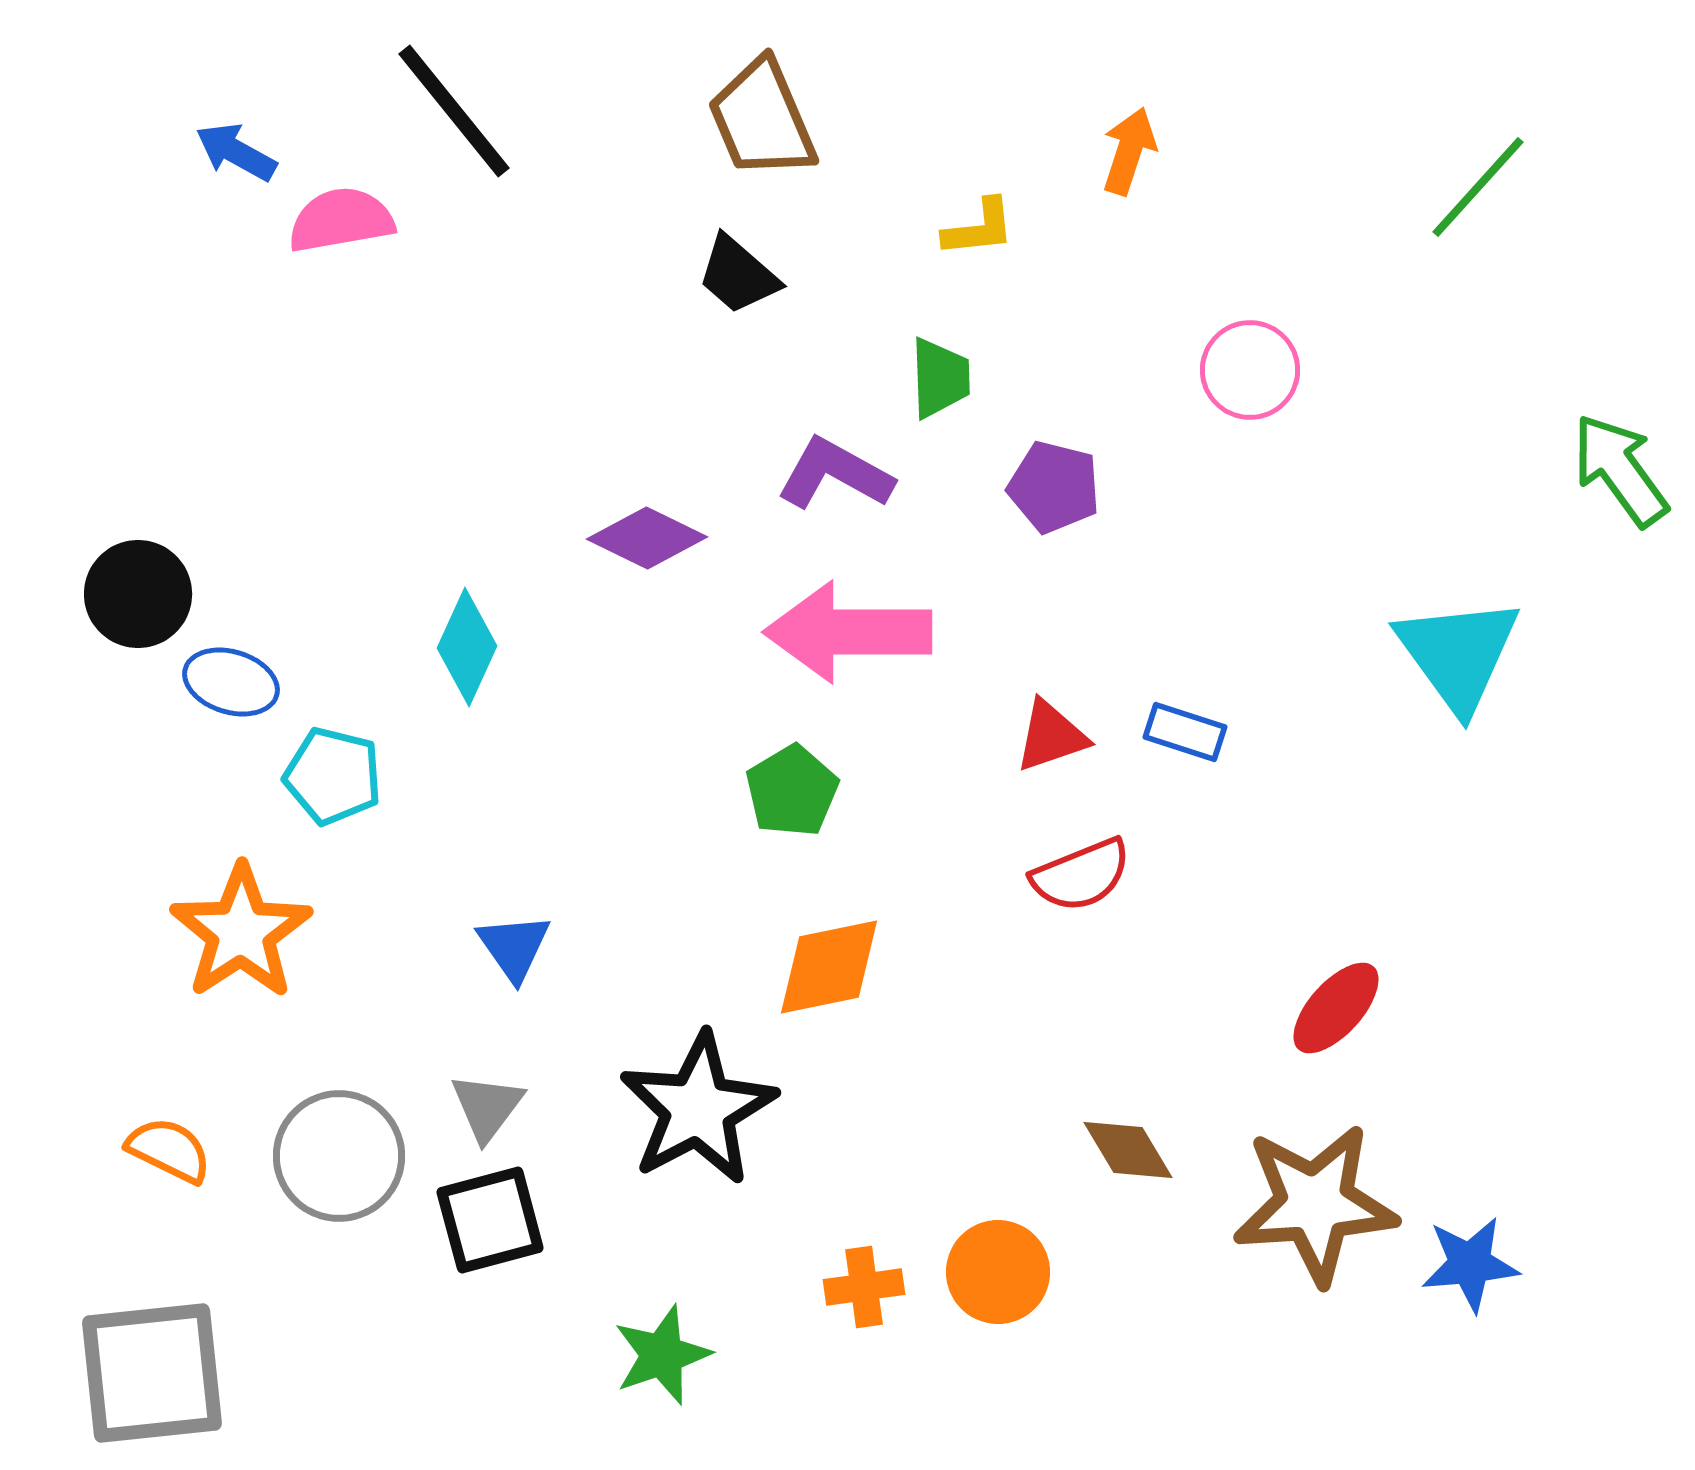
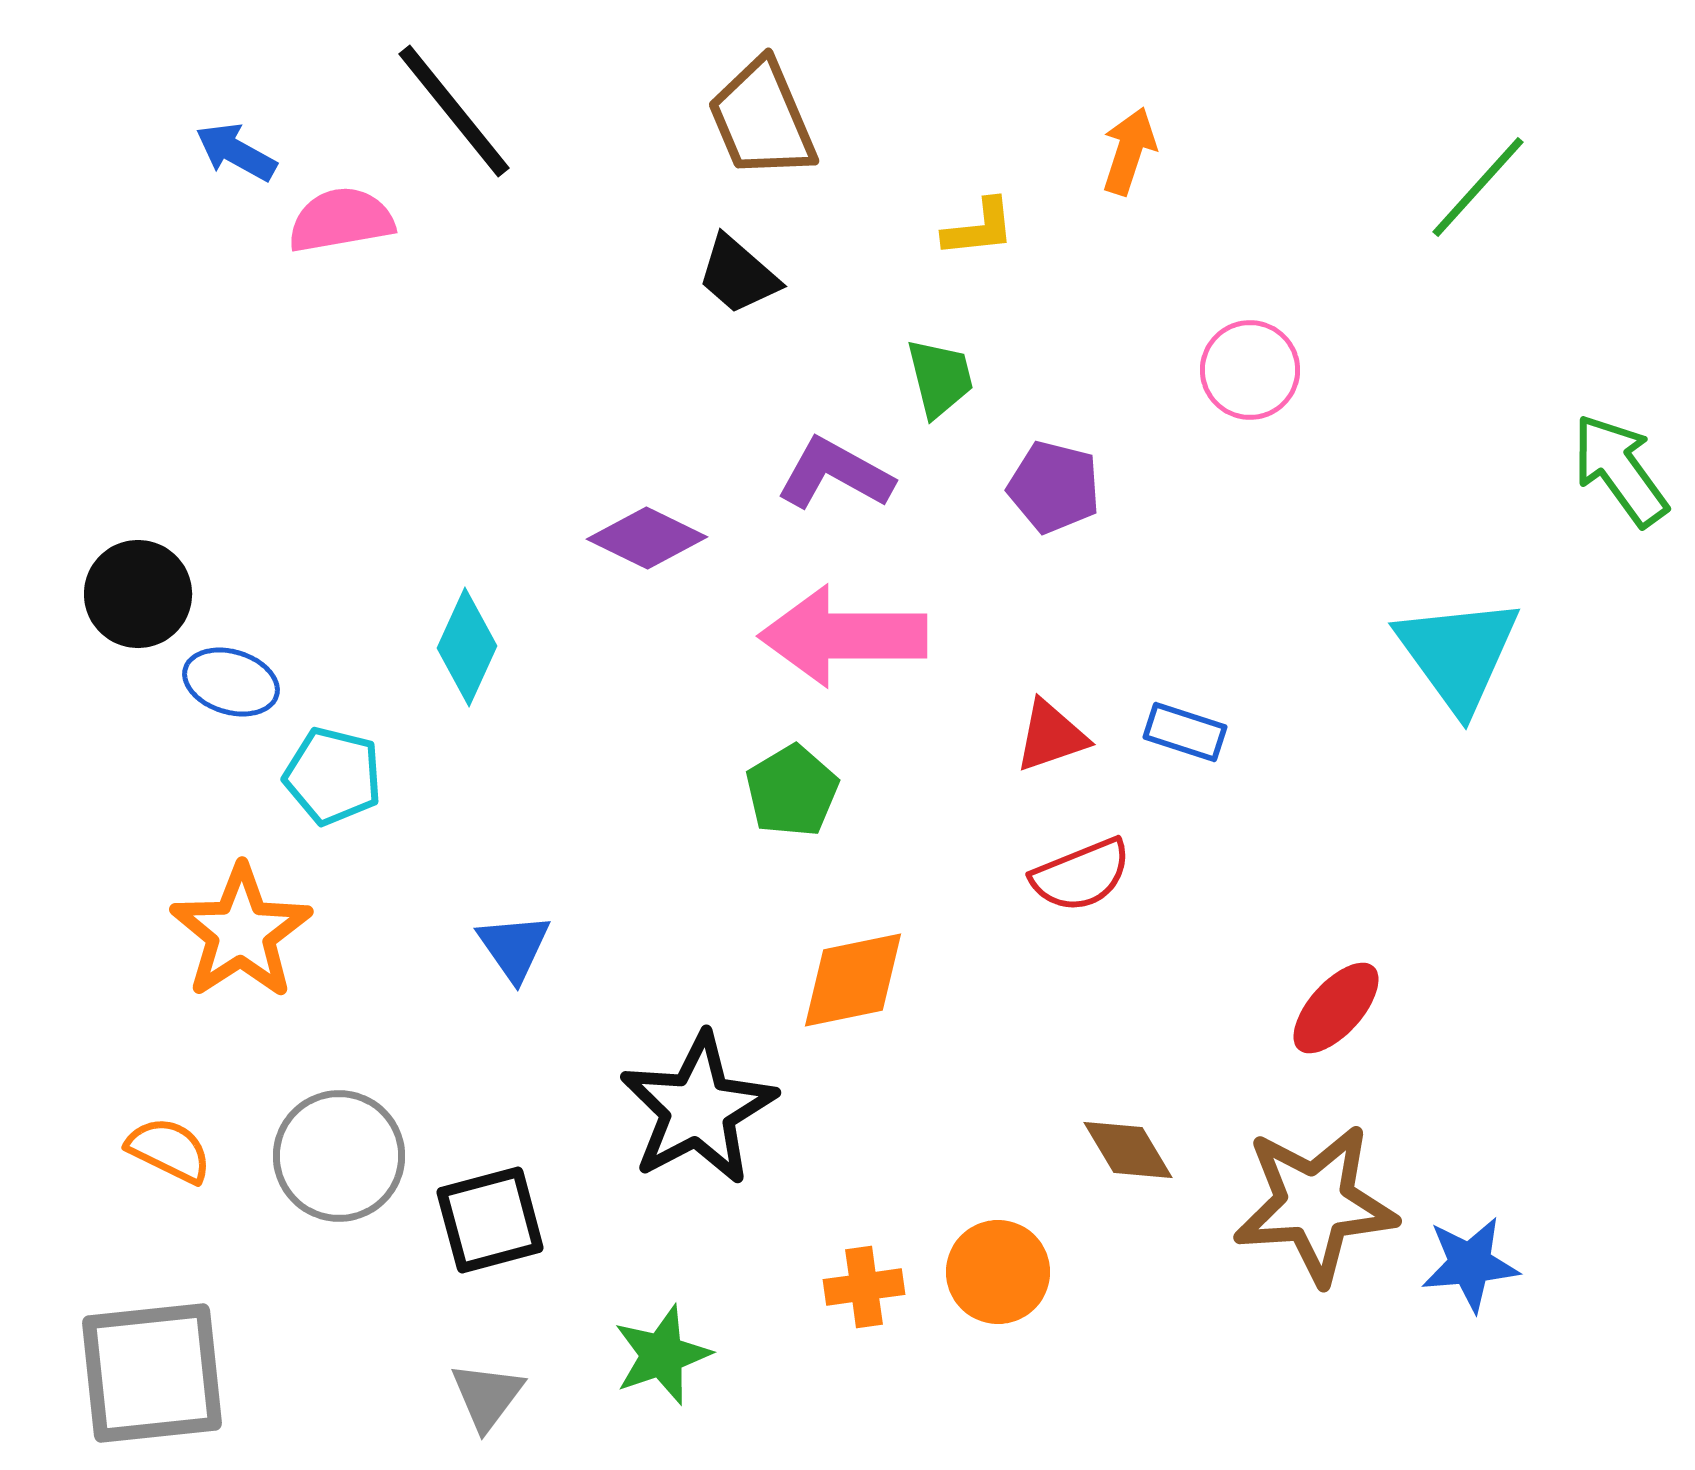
green trapezoid: rotated 12 degrees counterclockwise
pink arrow: moved 5 px left, 4 px down
orange diamond: moved 24 px right, 13 px down
gray triangle: moved 289 px down
